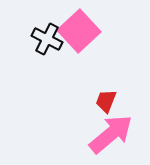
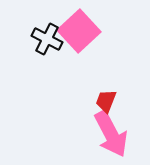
pink arrow: rotated 102 degrees clockwise
